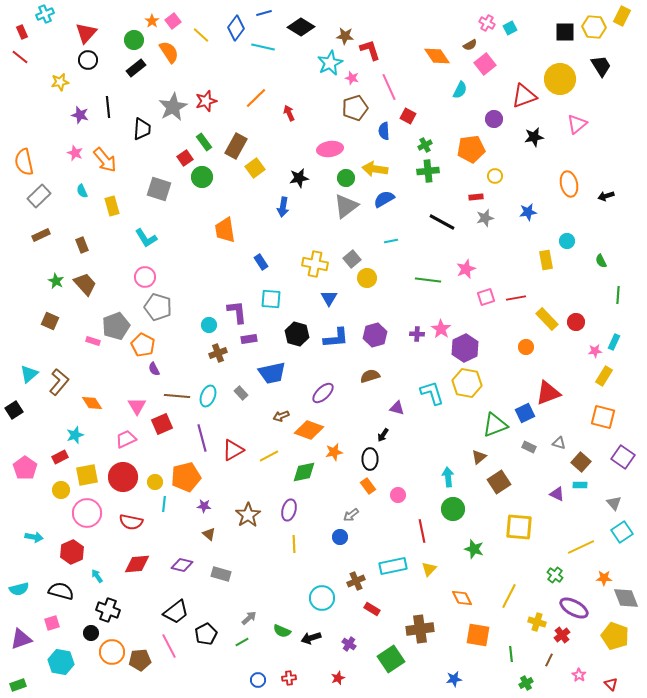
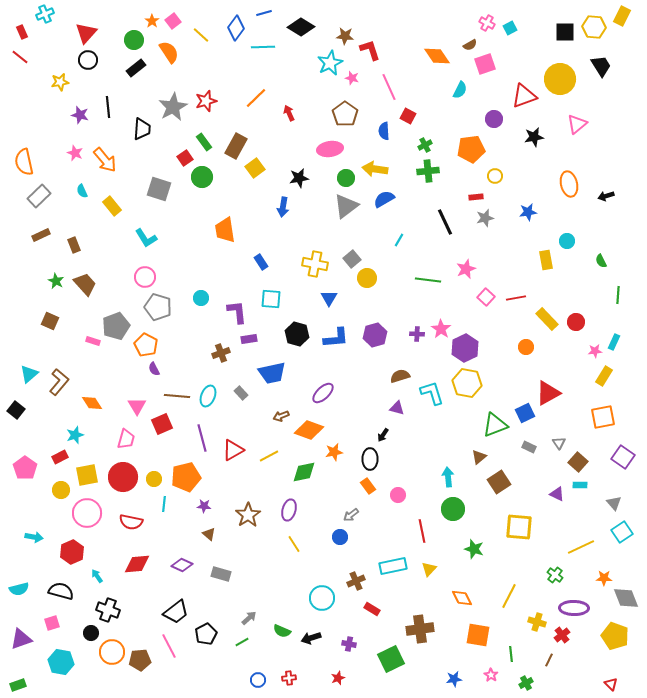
cyan line at (263, 47): rotated 15 degrees counterclockwise
pink square at (485, 64): rotated 20 degrees clockwise
brown pentagon at (355, 108): moved 10 px left, 6 px down; rotated 20 degrees counterclockwise
yellow rectangle at (112, 206): rotated 24 degrees counterclockwise
black line at (442, 222): moved 3 px right; rotated 36 degrees clockwise
cyan line at (391, 241): moved 8 px right, 1 px up; rotated 48 degrees counterclockwise
brown rectangle at (82, 245): moved 8 px left
pink square at (486, 297): rotated 30 degrees counterclockwise
cyan circle at (209, 325): moved 8 px left, 27 px up
orange pentagon at (143, 345): moved 3 px right
brown cross at (218, 353): moved 3 px right
brown semicircle at (370, 376): moved 30 px right
red triangle at (548, 393): rotated 8 degrees counterclockwise
black square at (14, 410): moved 2 px right; rotated 18 degrees counterclockwise
orange square at (603, 417): rotated 25 degrees counterclockwise
pink trapezoid at (126, 439): rotated 130 degrees clockwise
gray triangle at (559, 443): rotated 40 degrees clockwise
brown square at (581, 462): moved 3 px left
yellow circle at (155, 482): moved 1 px left, 3 px up
yellow line at (294, 544): rotated 30 degrees counterclockwise
purple diamond at (182, 565): rotated 10 degrees clockwise
purple ellipse at (574, 608): rotated 28 degrees counterclockwise
purple cross at (349, 644): rotated 24 degrees counterclockwise
green square at (391, 659): rotated 8 degrees clockwise
pink star at (579, 675): moved 88 px left
